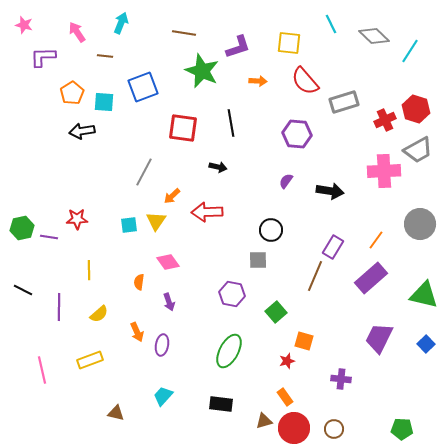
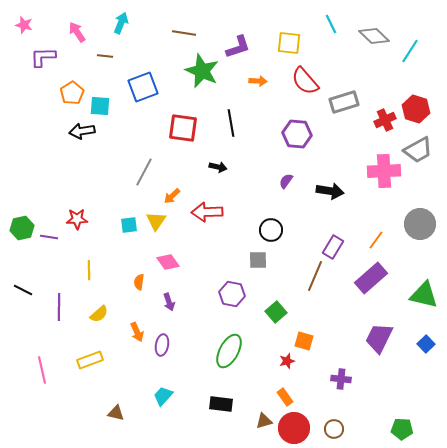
cyan square at (104, 102): moved 4 px left, 4 px down
